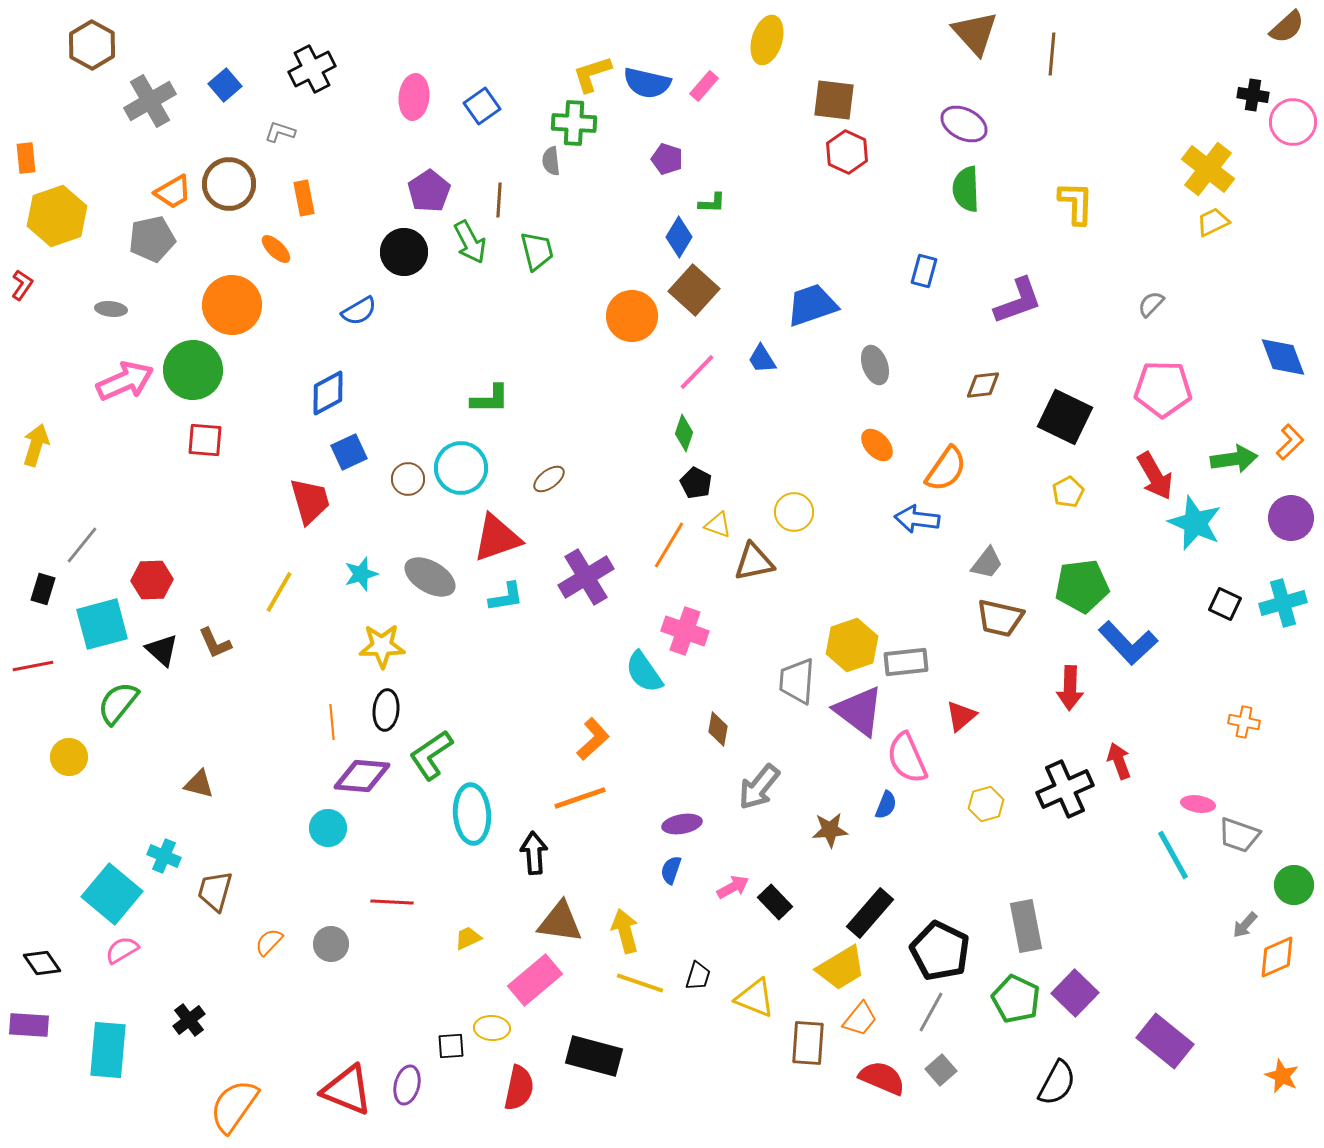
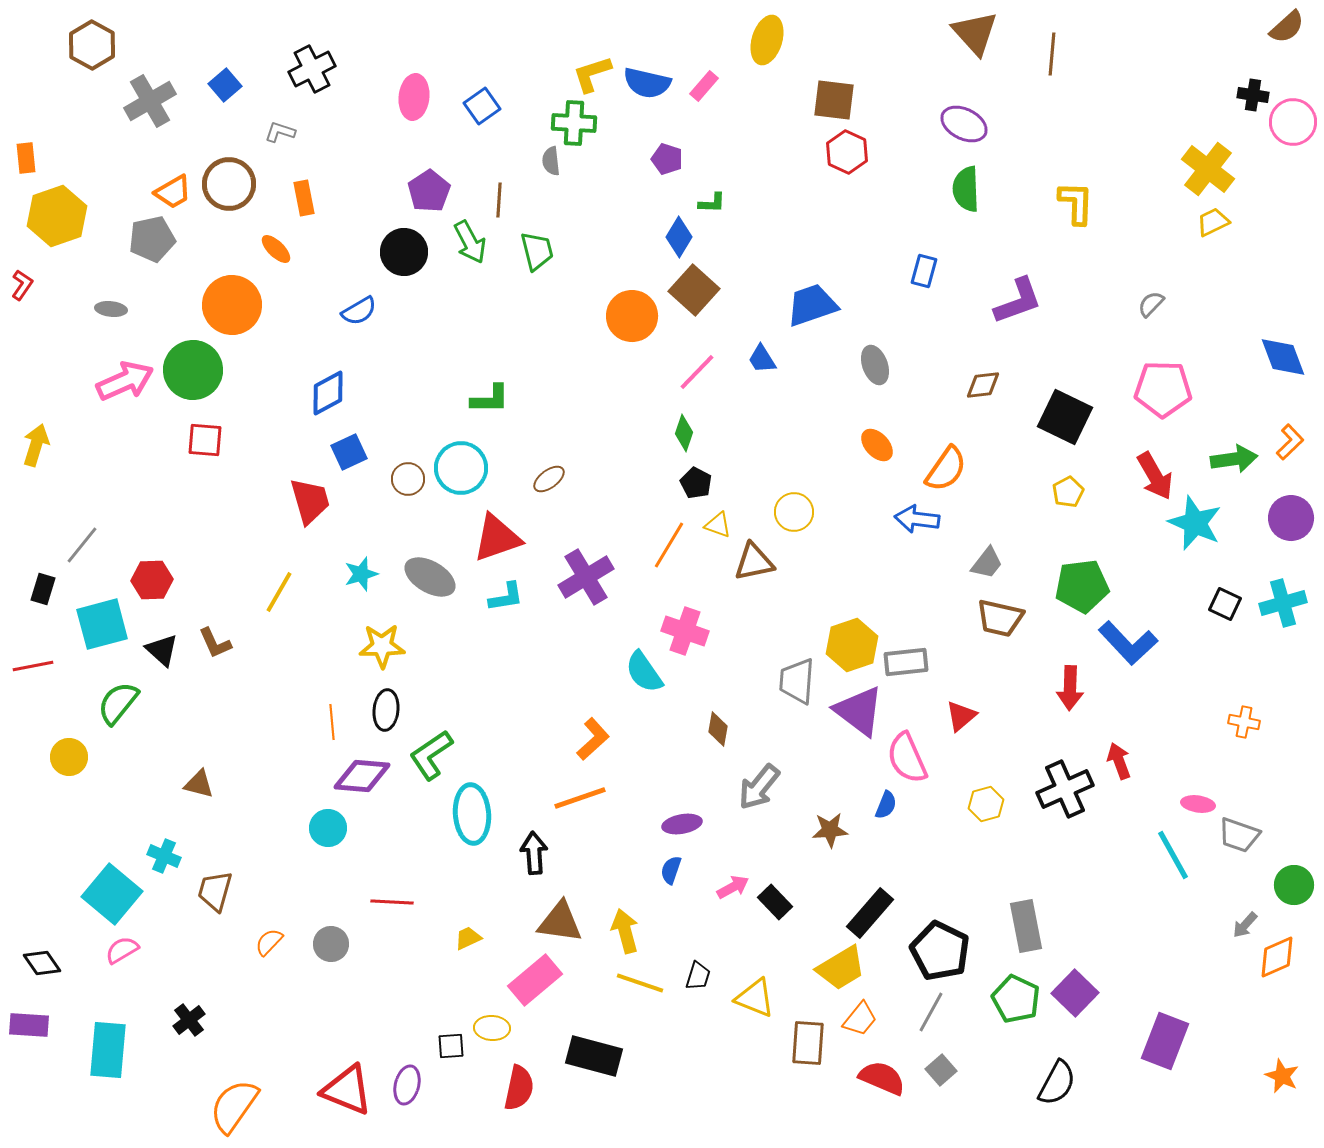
purple rectangle at (1165, 1041): rotated 72 degrees clockwise
